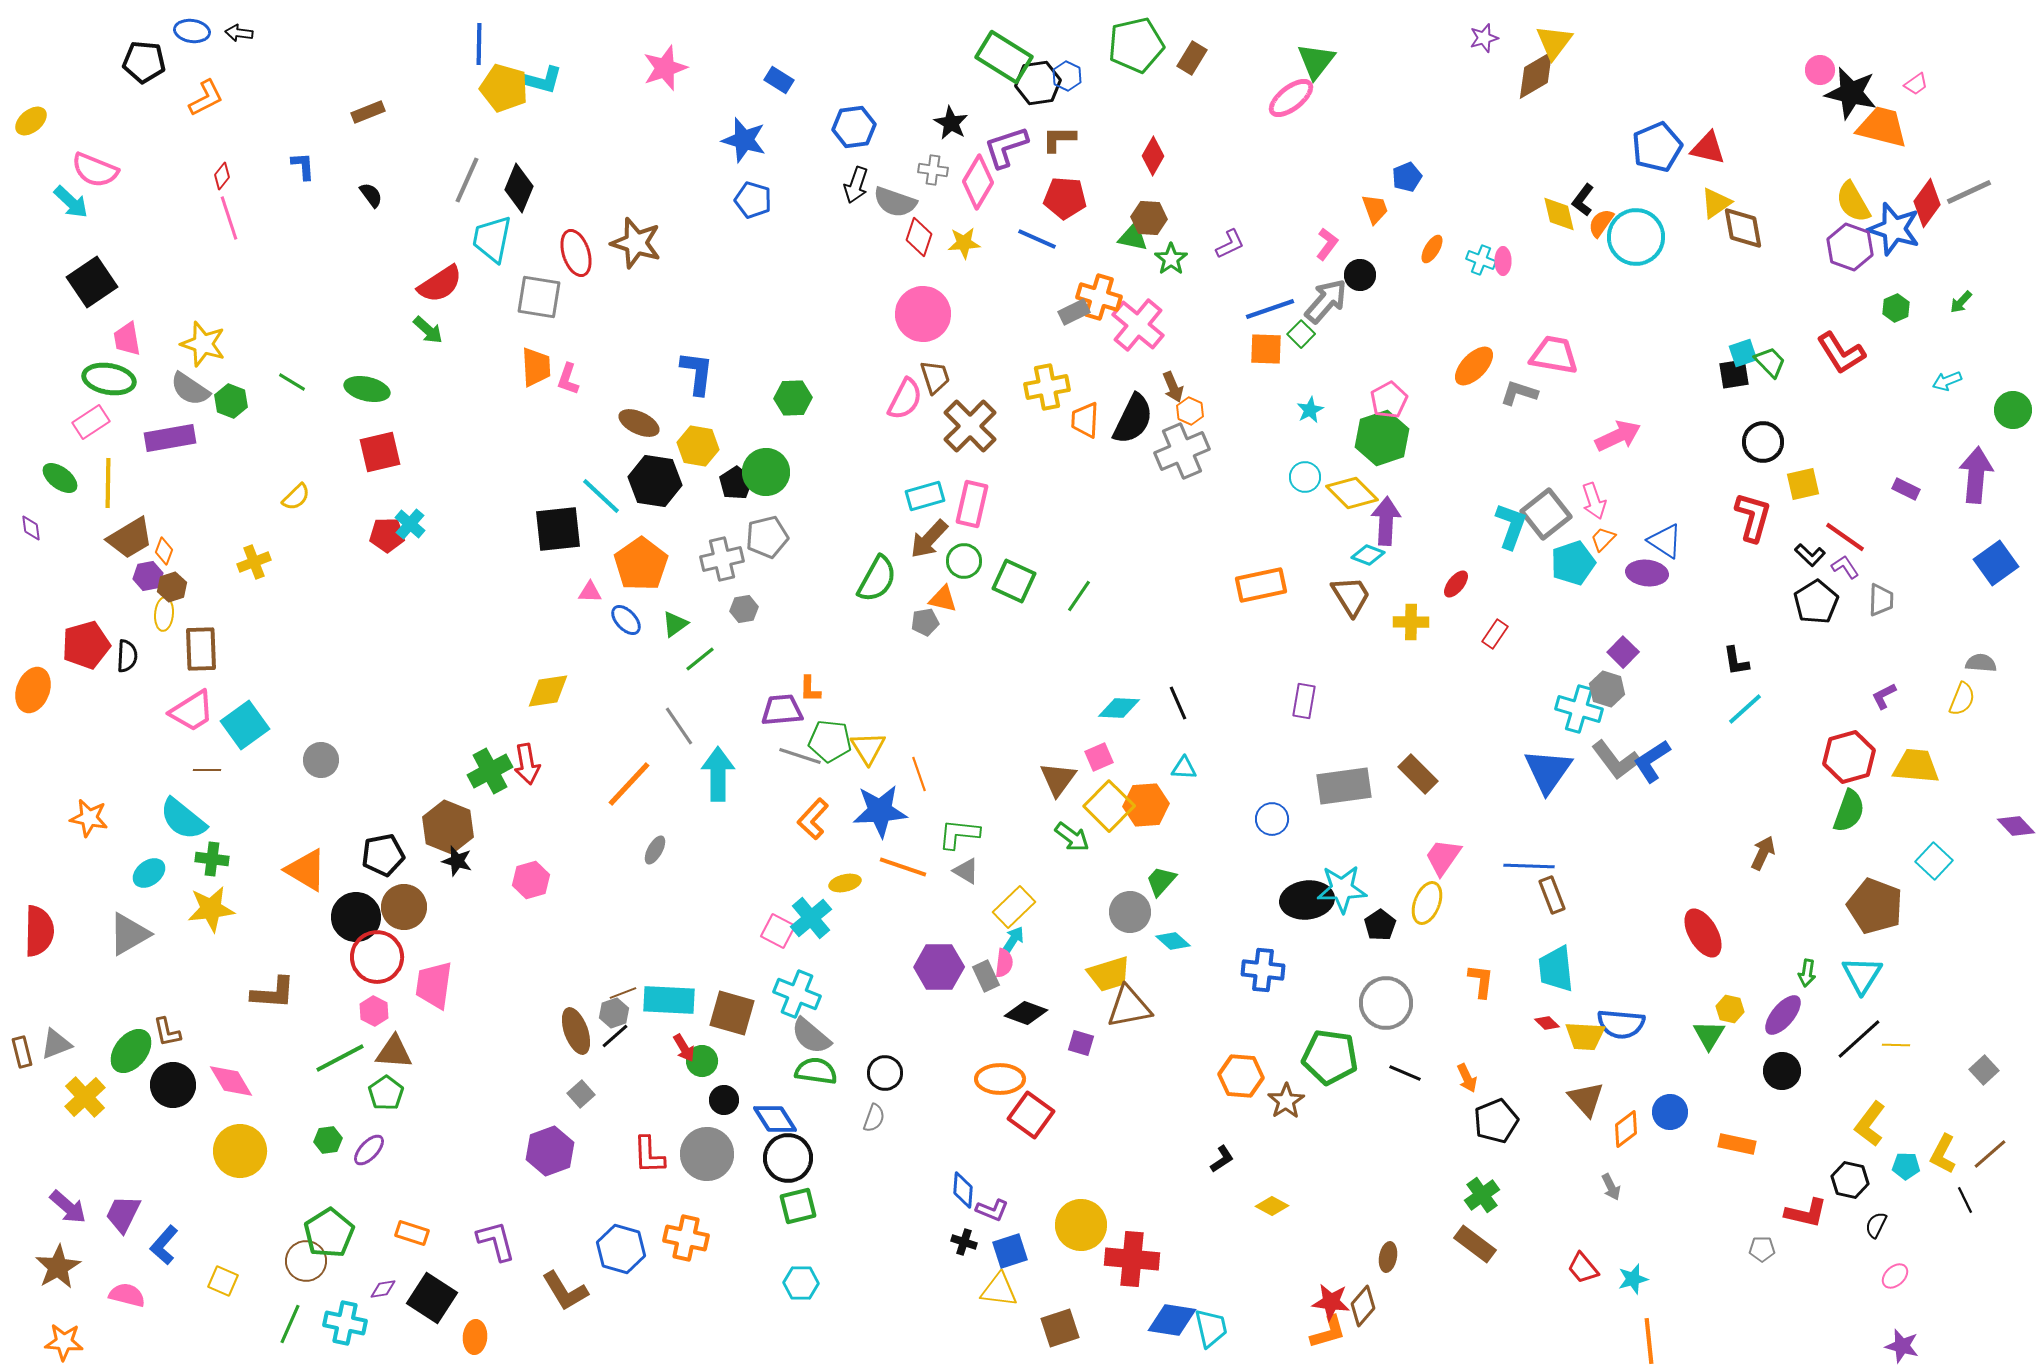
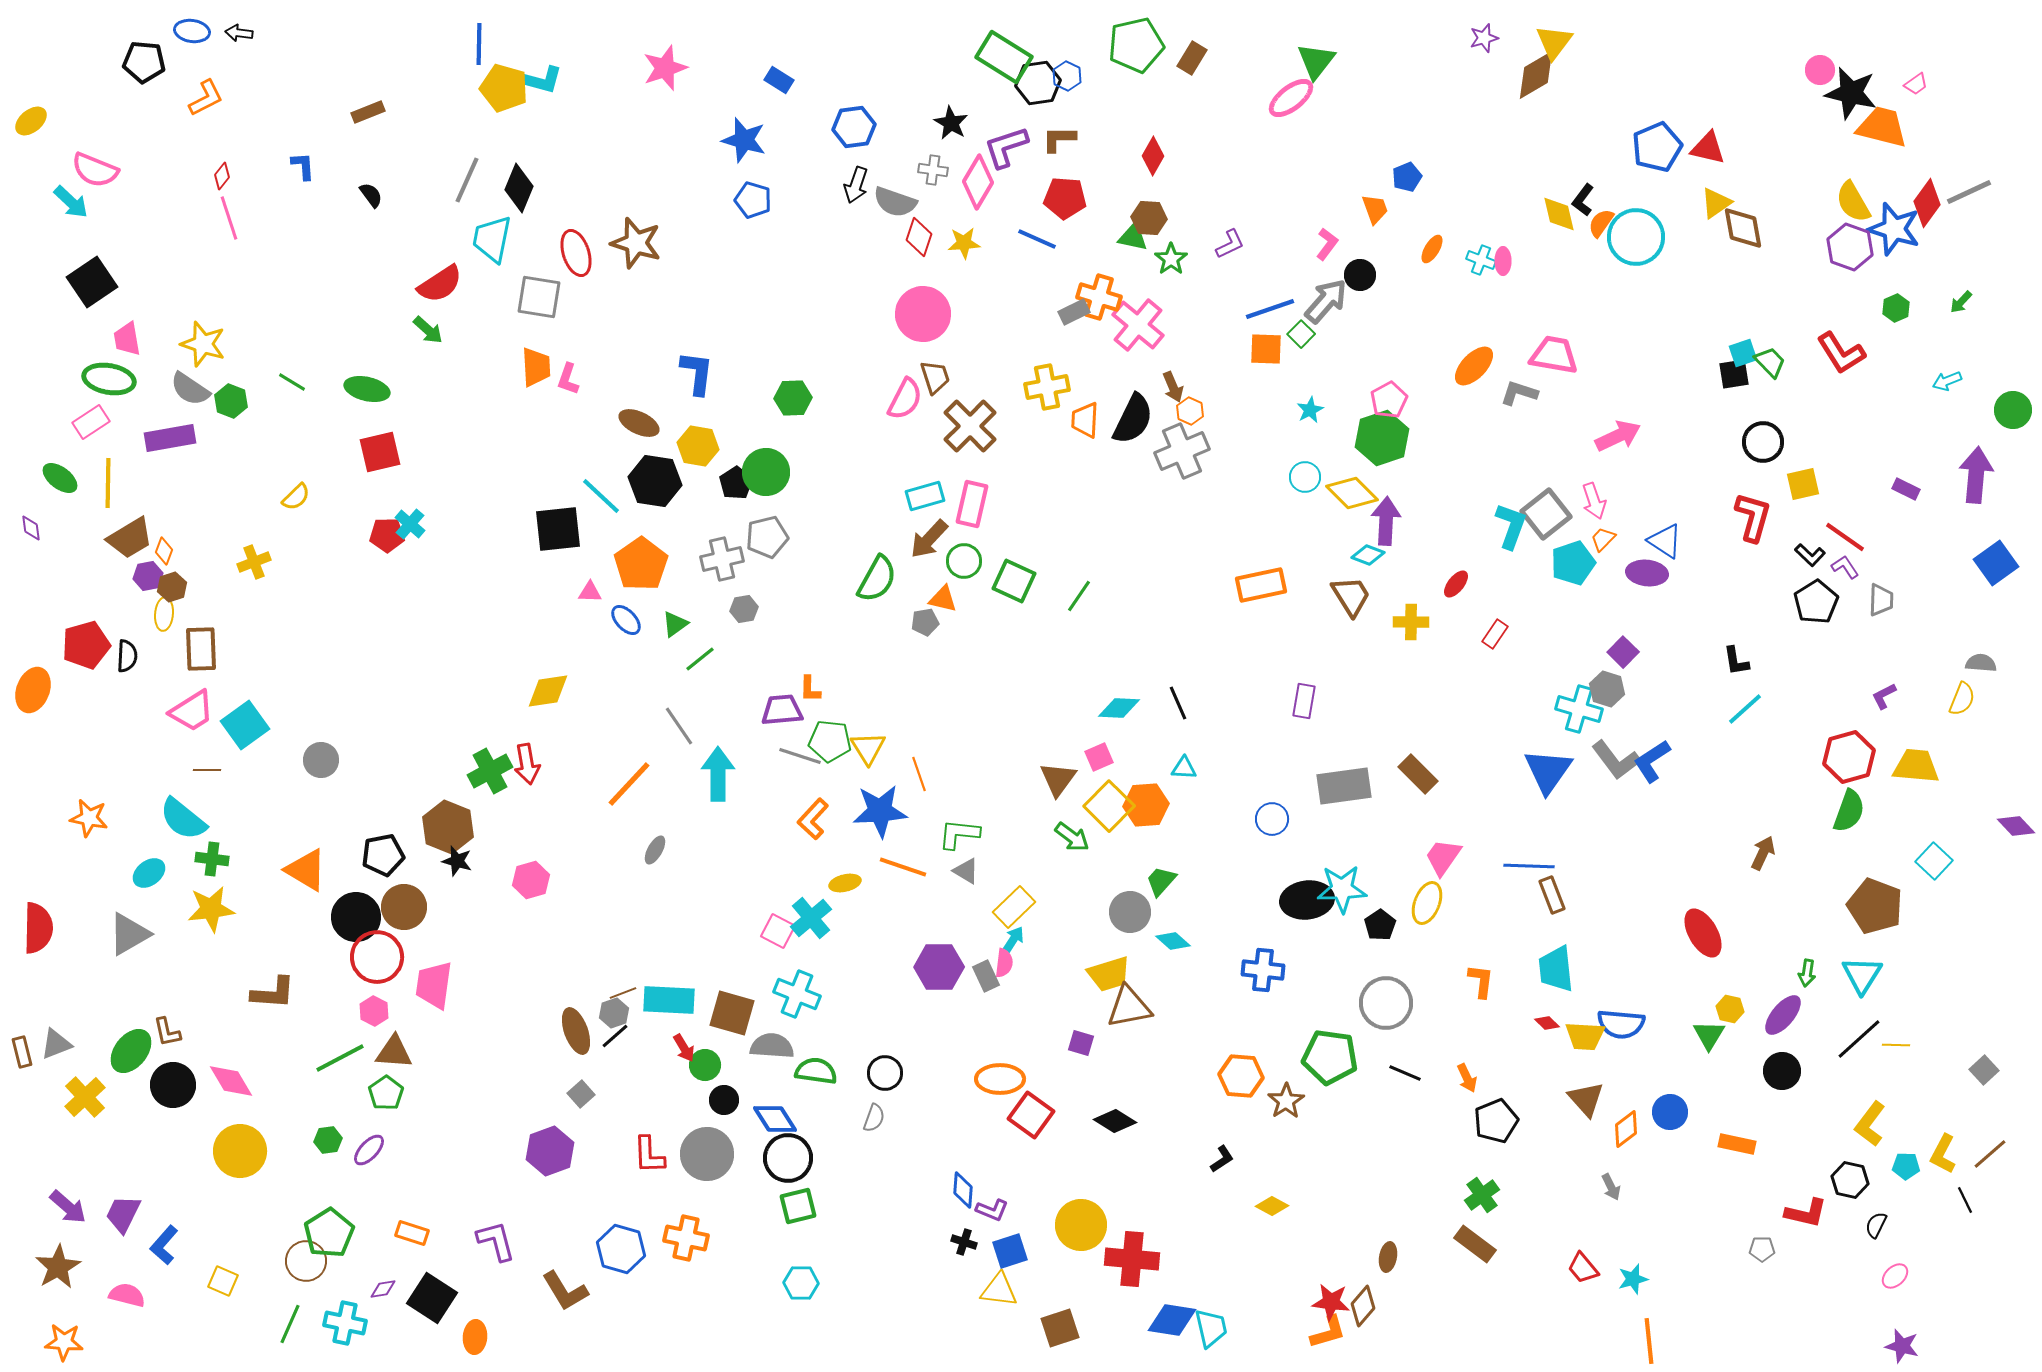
red semicircle at (39, 931): moved 1 px left, 3 px up
black diamond at (1026, 1013): moved 89 px right, 108 px down; rotated 12 degrees clockwise
gray semicircle at (811, 1036): moved 39 px left, 10 px down; rotated 144 degrees clockwise
green circle at (702, 1061): moved 3 px right, 4 px down
